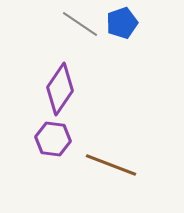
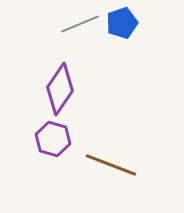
gray line: rotated 57 degrees counterclockwise
purple hexagon: rotated 8 degrees clockwise
